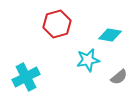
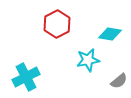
red hexagon: rotated 12 degrees counterclockwise
cyan diamond: moved 1 px up
gray semicircle: moved 4 px down
